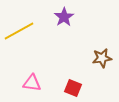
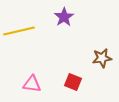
yellow line: rotated 16 degrees clockwise
pink triangle: moved 1 px down
red square: moved 6 px up
